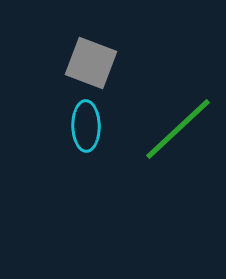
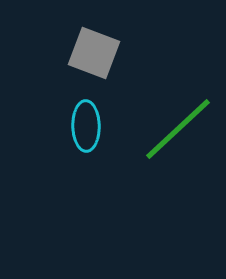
gray square: moved 3 px right, 10 px up
